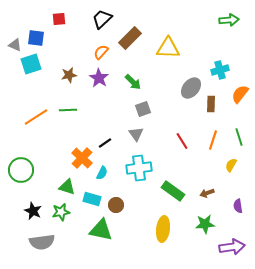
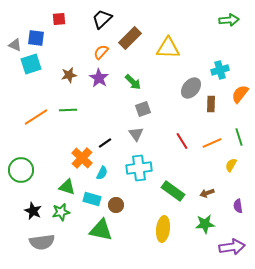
orange line at (213, 140): moved 1 px left, 3 px down; rotated 48 degrees clockwise
